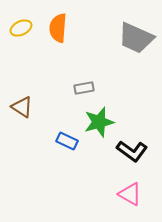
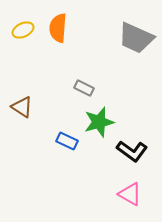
yellow ellipse: moved 2 px right, 2 px down
gray rectangle: rotated 36 degrees clockwise
